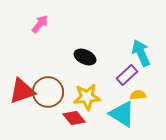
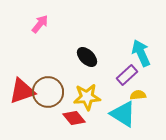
black ellipse: moved 2 px right; rotated 20 degrees clockwise
cyan triangle: moved 1 px right
